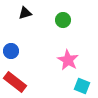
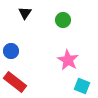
black triangle: rotated 40 degrees counterclockwise
